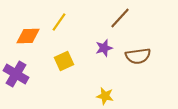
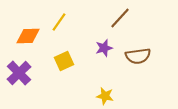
purple cross: moved 3 px right, 1 px up; rotated 15 degrees clockwise
